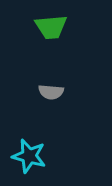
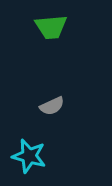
gray semicircle: moved 1 px right, 14 px down; rotated 30 degrees counterclockwise
